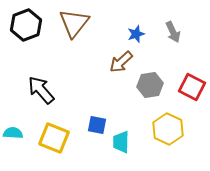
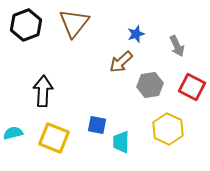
gray arrow: moved 4 px right, 14 px down
black arrow: moved 2 px right, 1 px down; rotated 44 degrees clockwise
cyan semicircle: rotated 18 degrees counterclockwise
